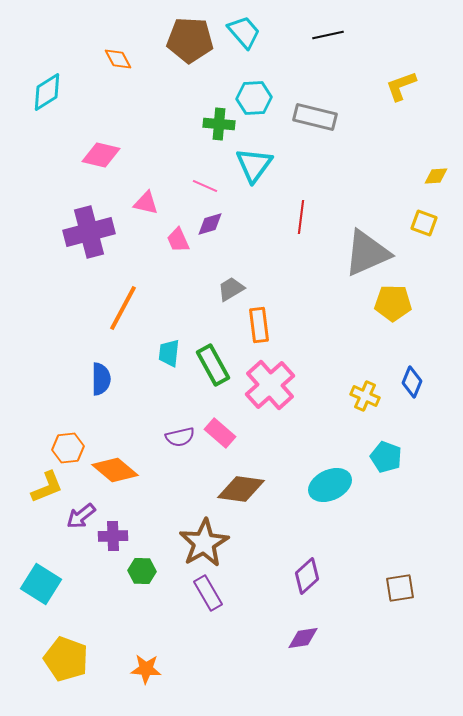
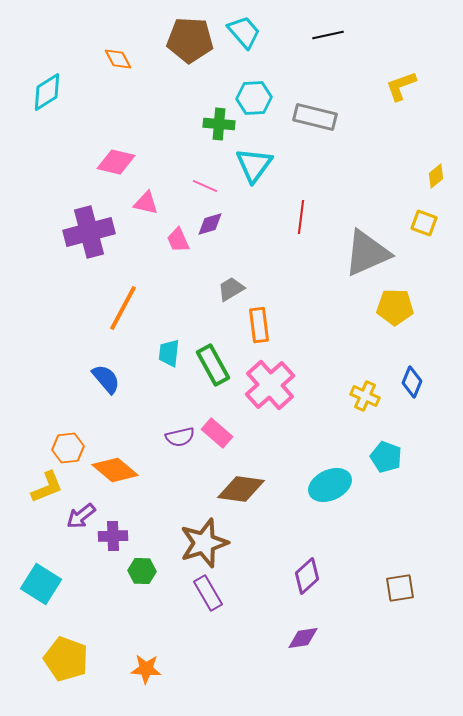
pink diamond at (101, 155): moved 15 px right, 7 px down
yellow diamond at (436, 176): rotated 35 degrees counterclockwise
yellow pentagon at (393, 303): moved 2 px right, 4 px down
blue semicircle at (101, 379): moved 5 px right; rotated 40 degrees counterclockwise
pink rectangle at (220, 433): moved 3 px left
brown star at (204, 543): rotated 12 degrees clockwise
